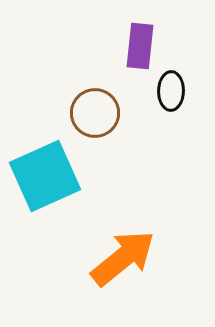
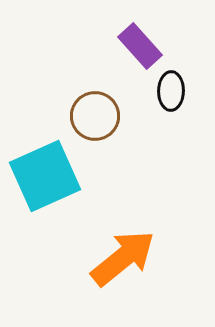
purple rectangle: rotated 48 degrees counterclockwise
brown circle: moved 3 px down
